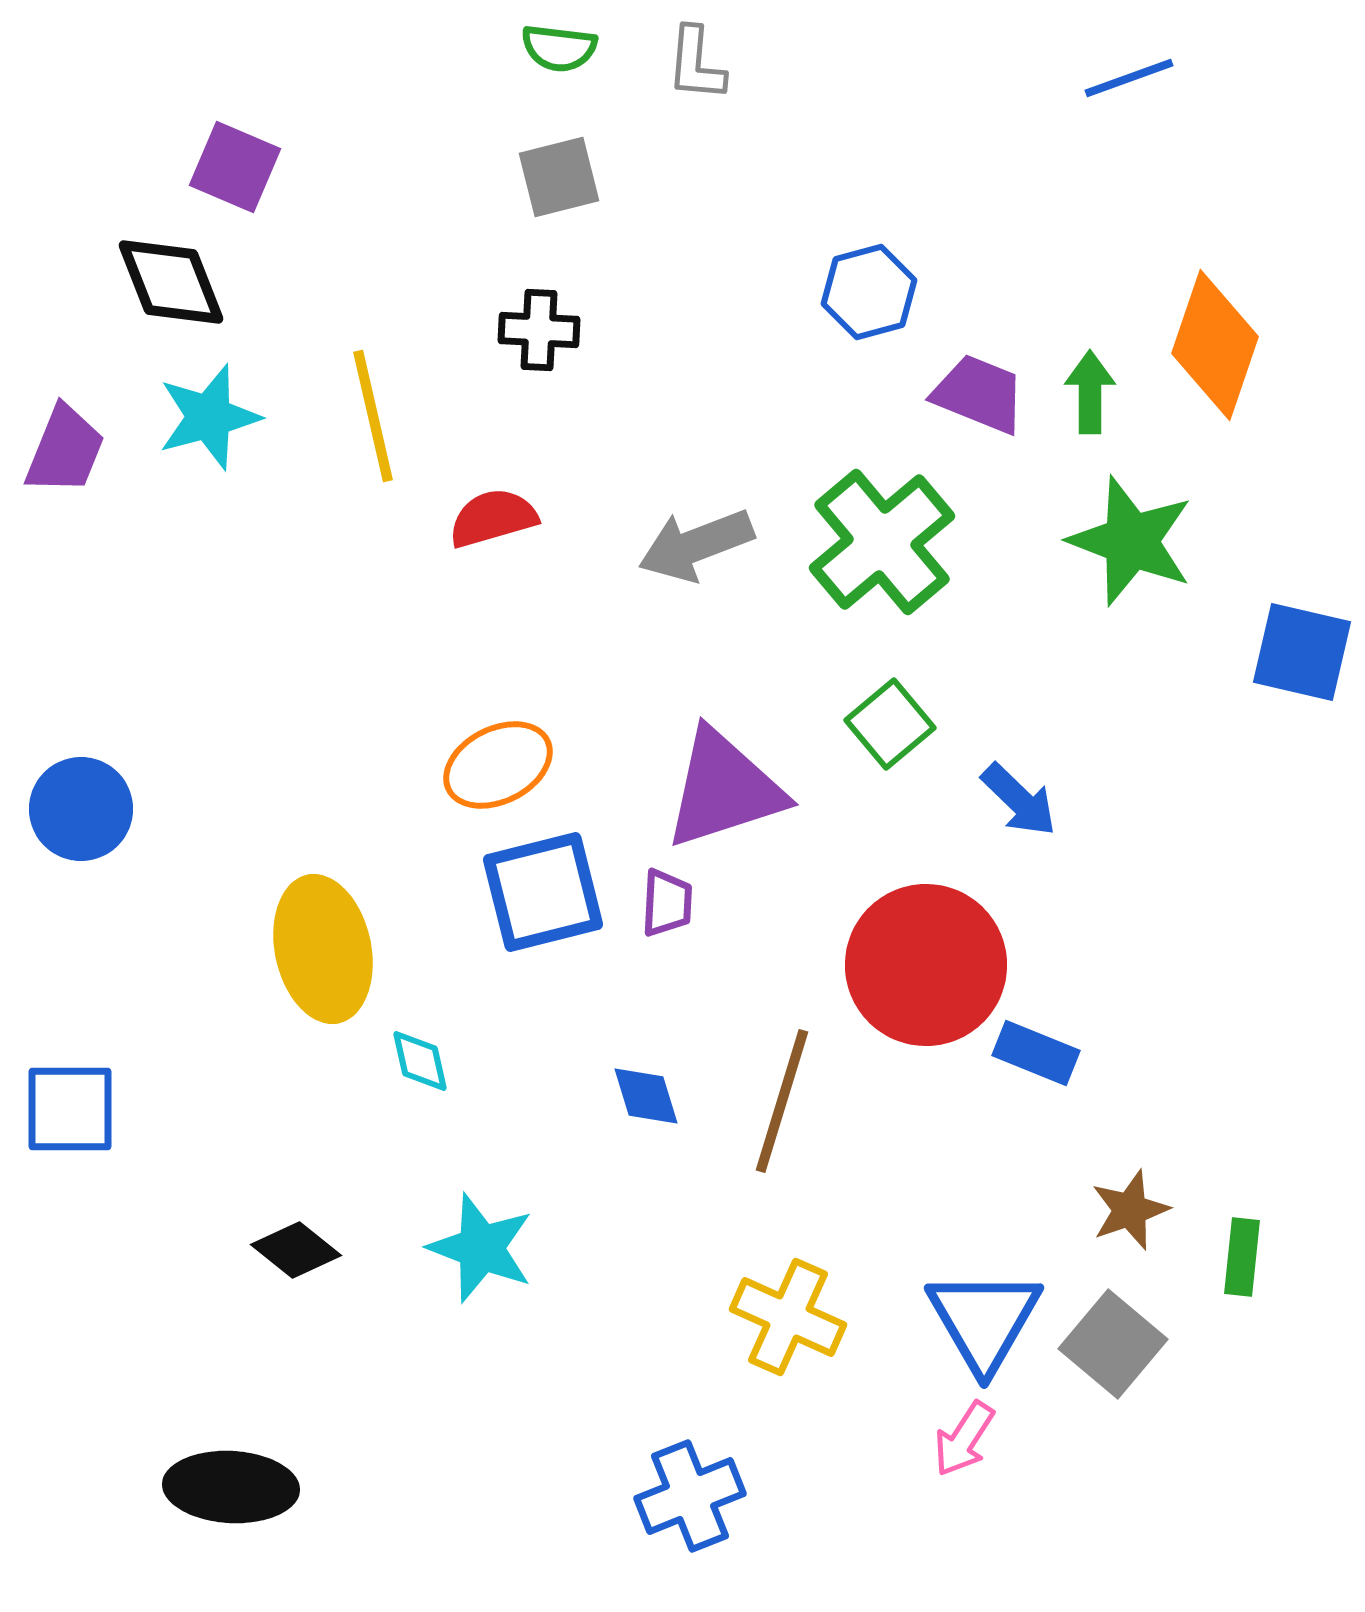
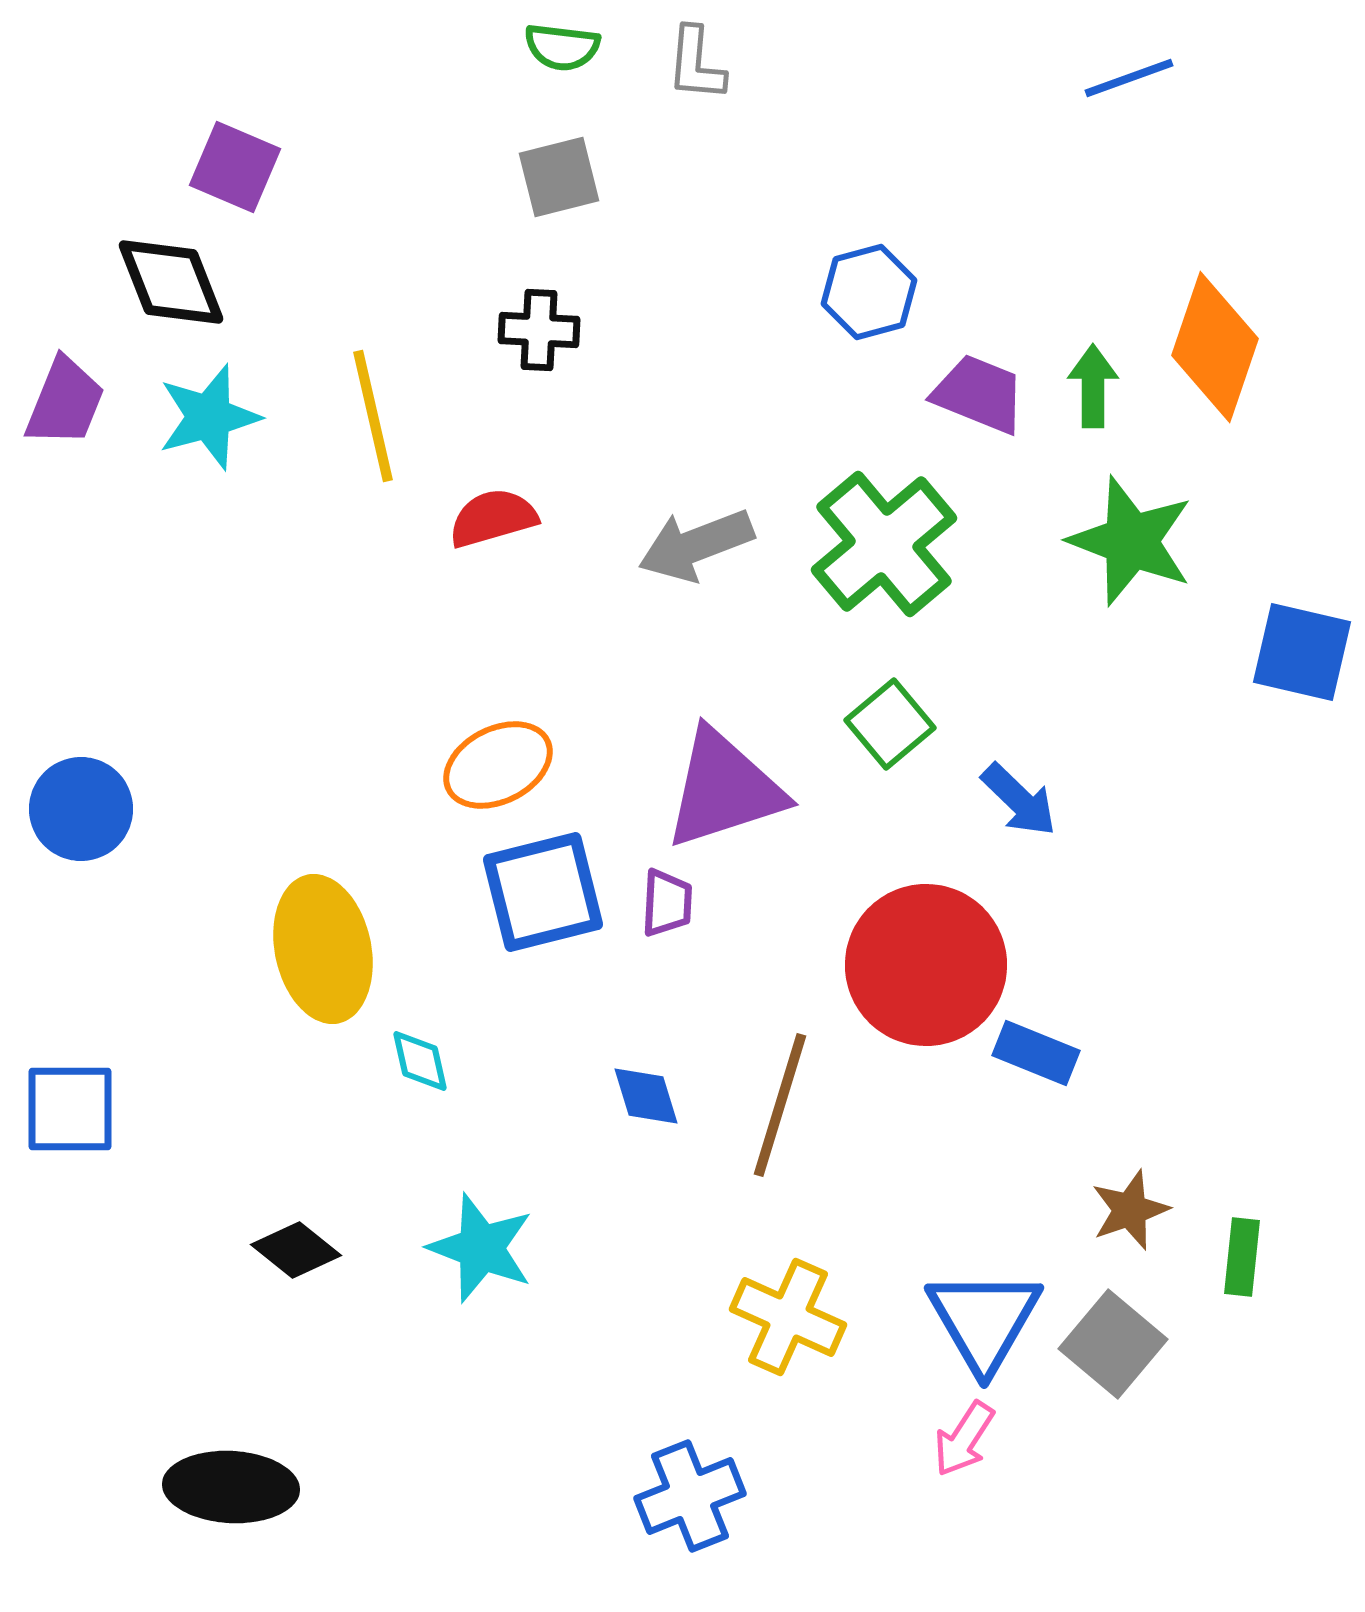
green semicircle at (559, 48): moved 3 px right, 1 px up
orange diamond at (1215, 345): moved 2 px down
green arrow at (1090, 392): moved 3 px right, 6 px up
purple trapezoid at (65, 450): moved 48 px up
green cross at (882, 542): moved 2 px right, 2 px down
brown line at (782, 1101): moved 2 px left, 4 px down
